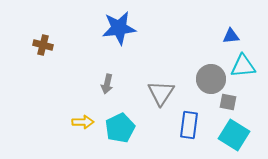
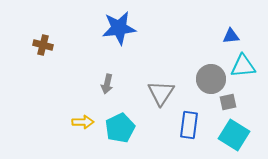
gray square: rotated 24 degrees counterclockwise
